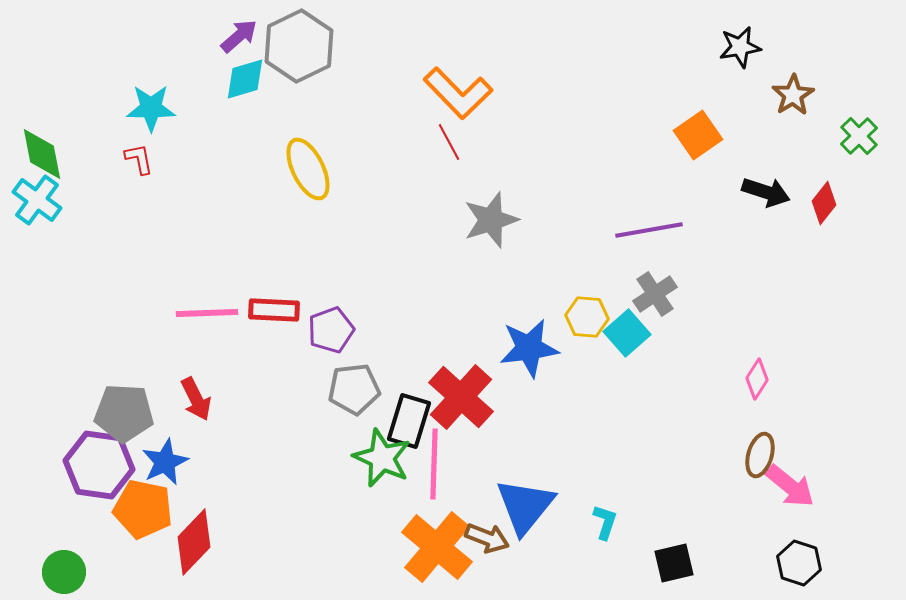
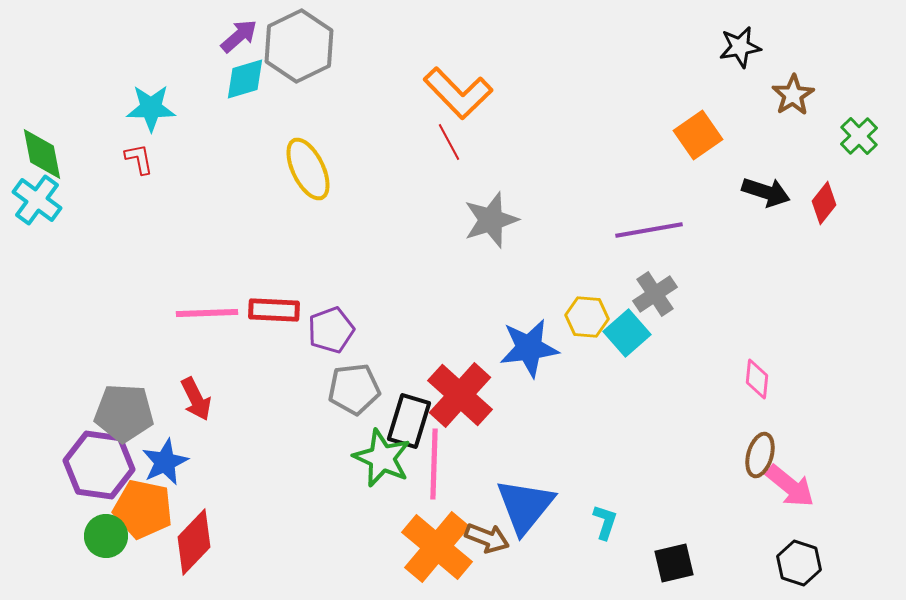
pink diamond at (757, 379): rotated 27 degrees counterclockwise
red cross at (461, 397): moved 1 px left, 2 px up
green circle at (64, 572): moved 42 px right, 36 px up
